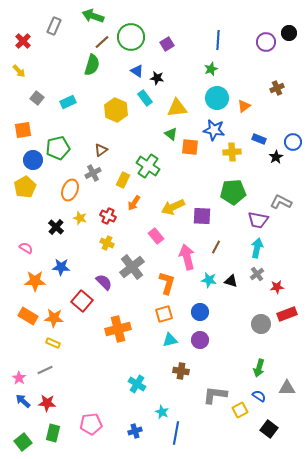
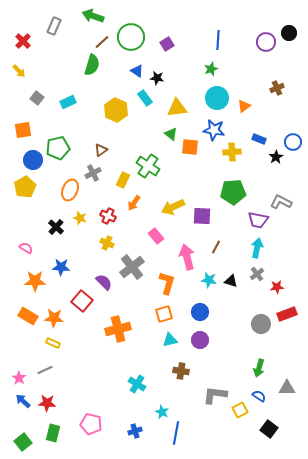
pink pentagon at (91, 424): rotated 20 degrees clockwise
